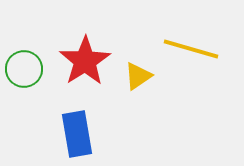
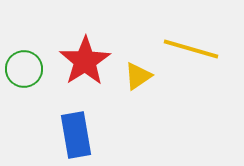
blue rectangle: moved 1 px left, 1 px down
